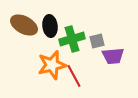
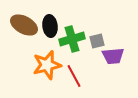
orange star: moved 5 px left
